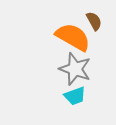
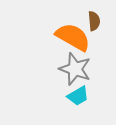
brown semicircle: rotated 24 degrees clockwise
cyan trapezoid: moved 3 px right; rotated 10 degrees counterclockwise
